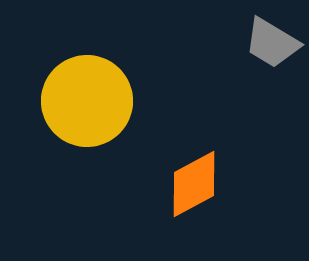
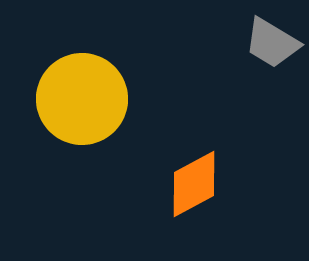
yellow circle: moved 5 px left, 2 px up
